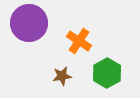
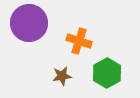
orange cross: rotated 15 degrees counterclockwise
